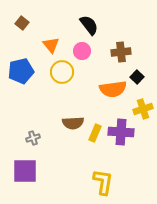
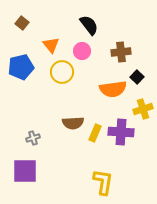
blue pentagon: moved 4 px up
